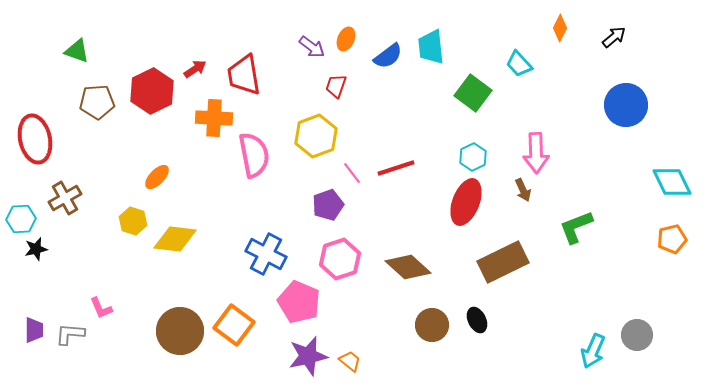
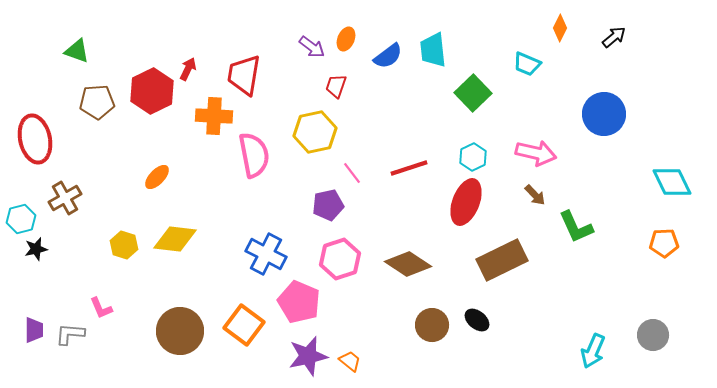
cyan trapezoid at (431, 47): moved 2 px right, 3 px down
cyan trapezoid at (519, 64): moved 8 px right; rotated 24 degrees counterclockwise
red arrow at (195, 69): moved 7 px left; rotated 30 degrees counterclockwise
red trapezoid at (244, 75): rotated 18 degrees clockwise
green square at (473, 93): rotated 9 degrees clockwise
blue circle at (626, 105): moved 22 px left, 9 px down
orange cross at (214, 118): moved 2 px up
yellow hexagon at (316, 136): moved 1 px left, 4 px up; rotated 9 degrees clockwise
pink arrow at (536, 153): rotated 75 degrees counterclockwise
red line at (396, 168): moved 13 px right
brown arrow at (523, 190): moved 12 px right, 5 px down; rotated 20 degrees counterclockwise
purple pentagon at (328, 205): rotated 8 degrees clockwise
cyan hexagon at (21, 219): rotated 12 degrees counterclockwise
yellow hexagon at (133, 221): moved 9 px left, 24 px down
green L-shape at (576, 227): rotated 93 degrees counterclockwise
orange pentagon at (672, 239): moved 8 px left, 4 px down; rotated 12 degrees clockwise
brown rectangle at (503, 262): moved 1 px left, 2 px up
brown diamond at (408, 267): moved 3 px up; rotated 9 degrees counterclockwise
black ellipse at (477, 320): rotated 25 degrees counterclockwise
orange square at (234, 325): moved 10 px right
gray circle at (637, 335): moved 16 px right
